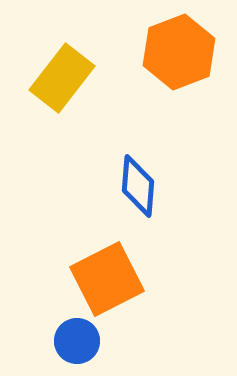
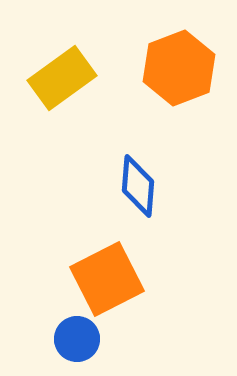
orange hexagon: moved 16 px down
yellow rectangle: rotated 16 degrees clockwise
blue circle: moved 2 px up
